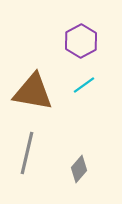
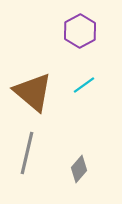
purple hexagon: moved 1 px left, 10 px up
brown triangle: rotated 30 degrees clockwise
